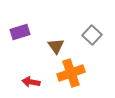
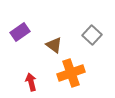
purple rectangle: rotated 18 degrees counterclockwise
brown triangle: moved 2 px left, 1 px up; rotated 18 degrees counterclockwise
red arrow: rotated 66 degrees clockwise
